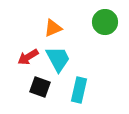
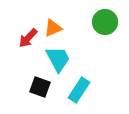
red arrow: moved 19 px up; rotated 15 degrees counterclockwise
cyan rectangle: rotated 20 degrees clockwise
